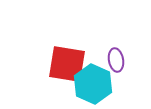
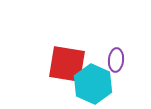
purple ellipse: rotated 15 degrees clockwise
